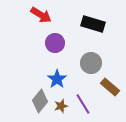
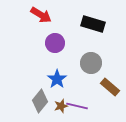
purple line: moved 6 px left, 2 px down; rotated 45 degrees counterclockwise
